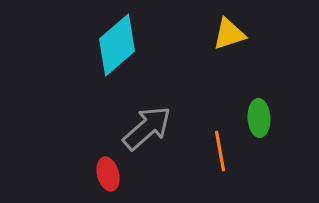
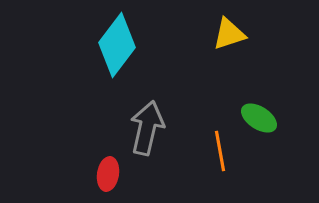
cyan diamond: rotated 12 degrees counterclockwise
green ellipse: rotated 54 degrees counterclockwise
gray arrow: rotated 36 degrees counterclockwise
red ellipse: rotated 24 degrees clockwise
